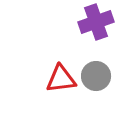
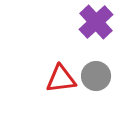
purple cross: rotated 24 degrees counterclockwise
